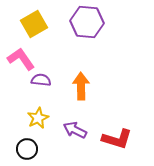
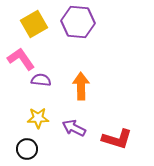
purple hexagon: moved 9 px left
yellow star: rotated 25 degrees clockwise
purple arrow: moved 1 px left, 2 px up
